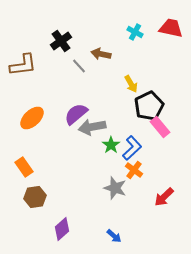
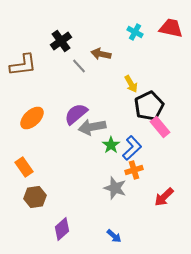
orange cross: rotated 36 degrees clockwise
